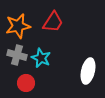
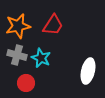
red trapezoid: moved 3 px down
